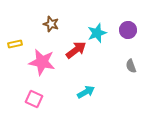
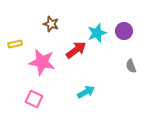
purple circle: moved 4 px left, 1 px down
